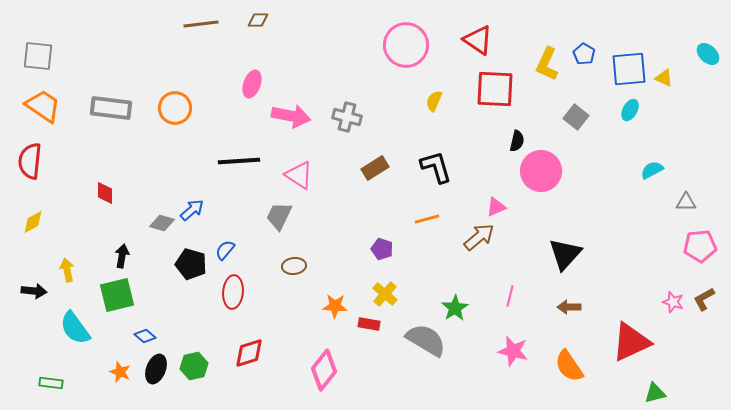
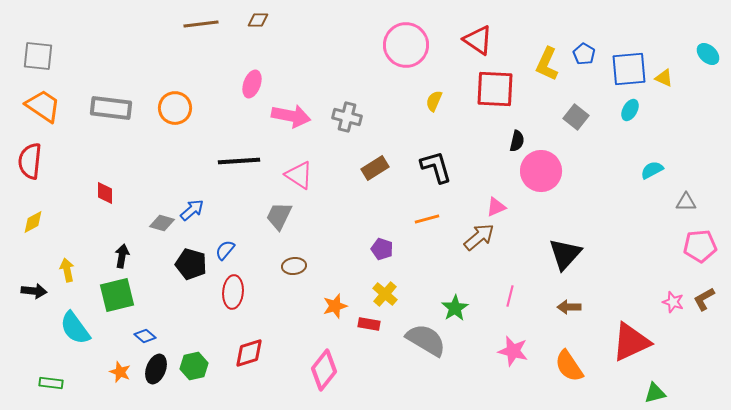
orange star at (335, 306): rotated 20 degrees counterclockwise
